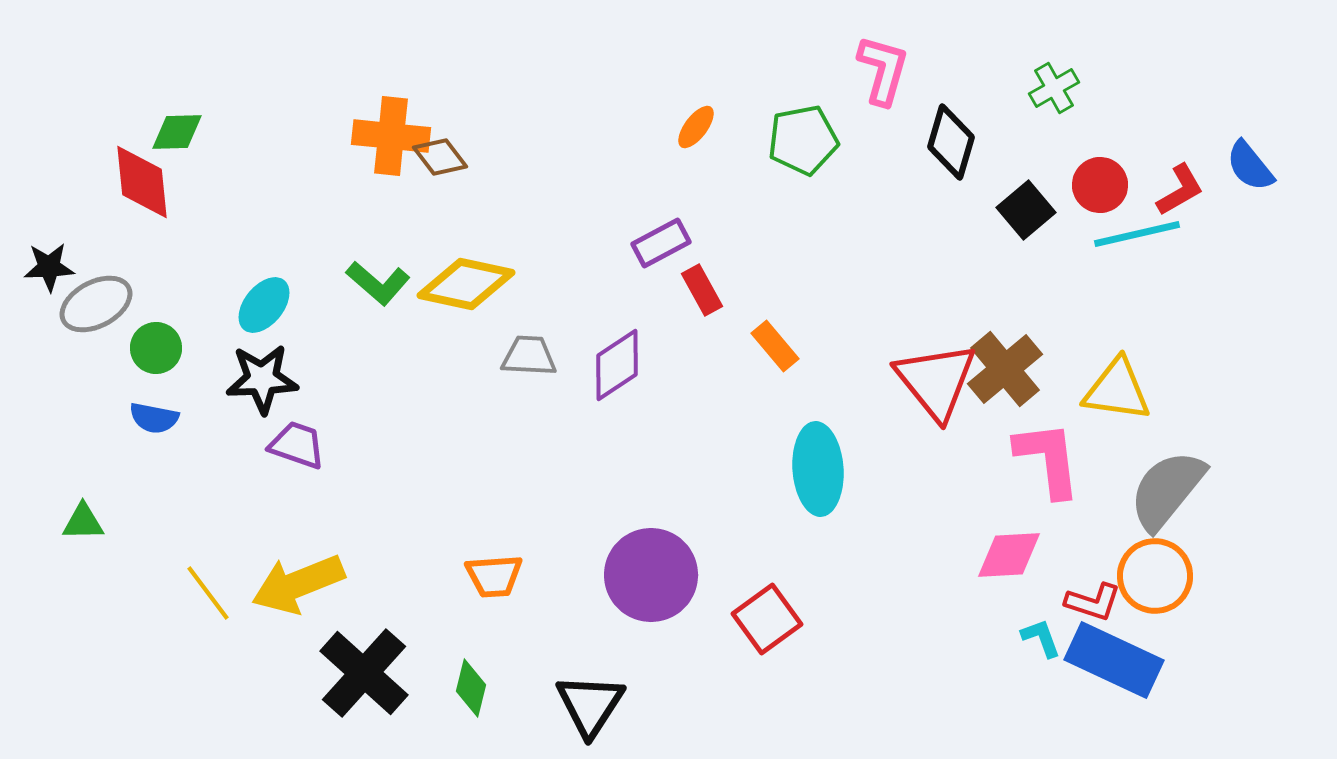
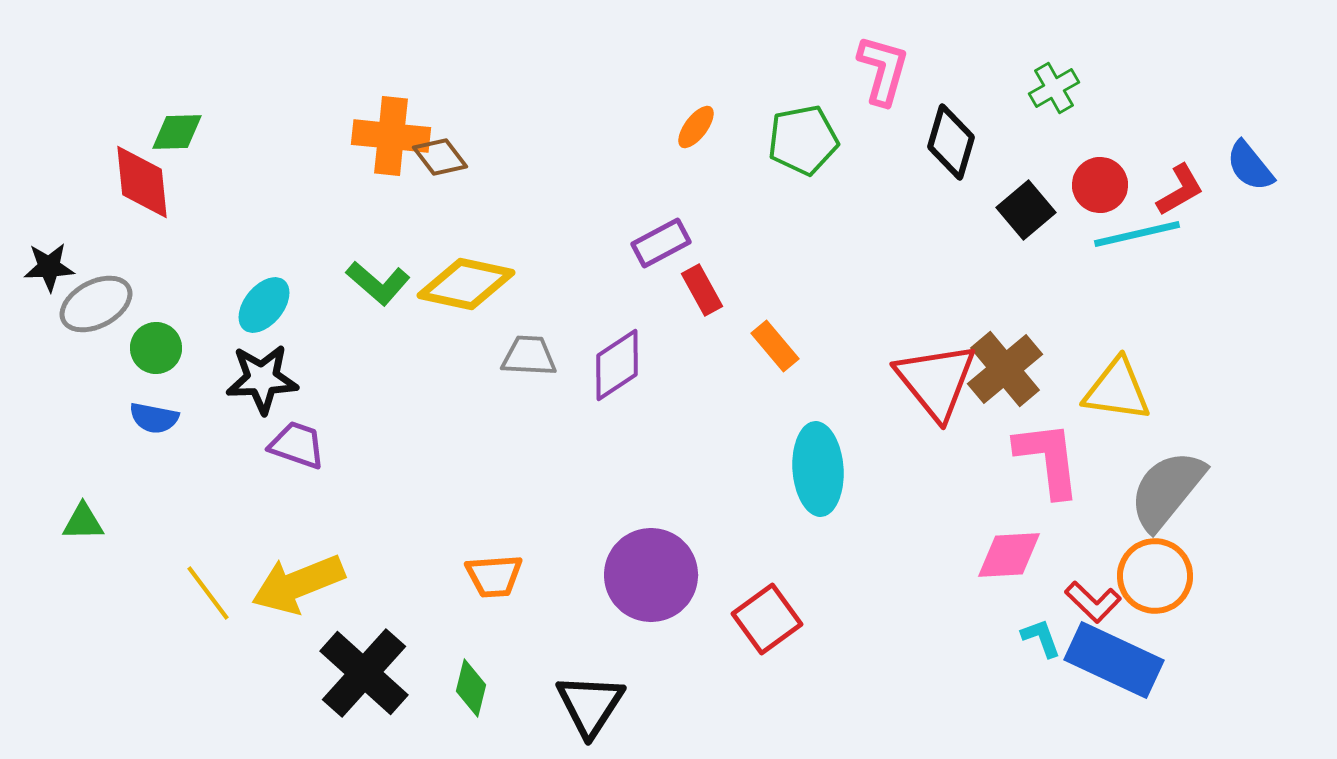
red L-shape at (1093, 602): rotated 26 degrees clockwise
